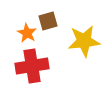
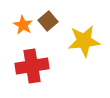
brown square: rotated 24 degrees counterclockwise
orange star: moved 4 px left, 8 px up
